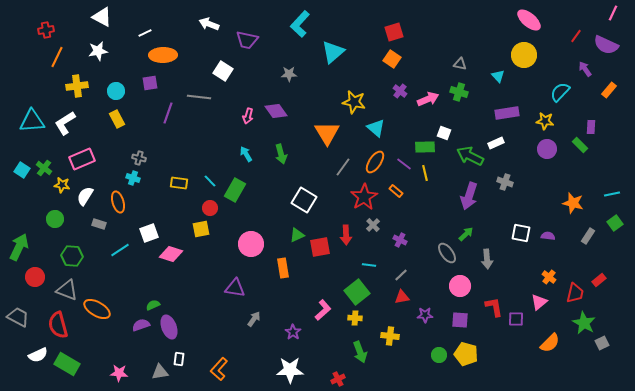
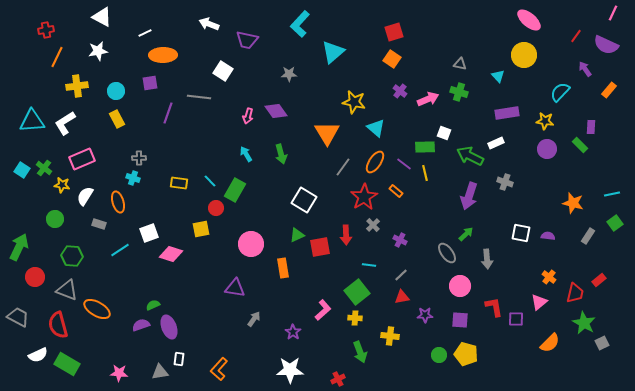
gray cross at (139, 158): rotated 16 degrees counterclockwise
red circle at (210, 208): moved 6 px right
